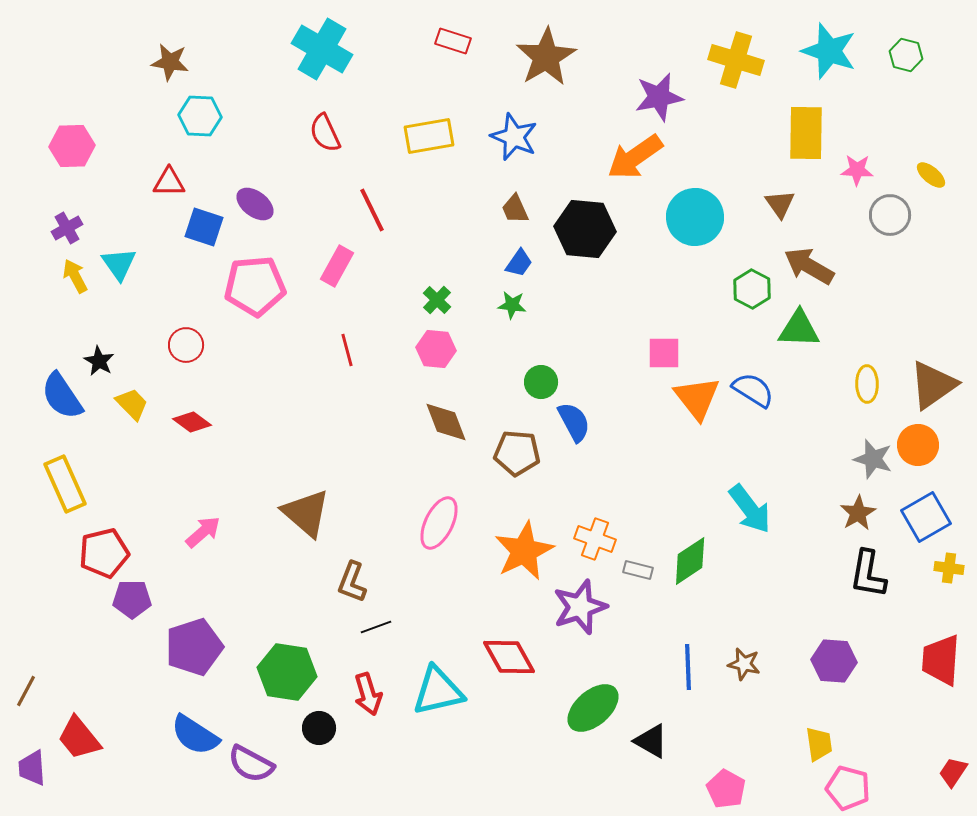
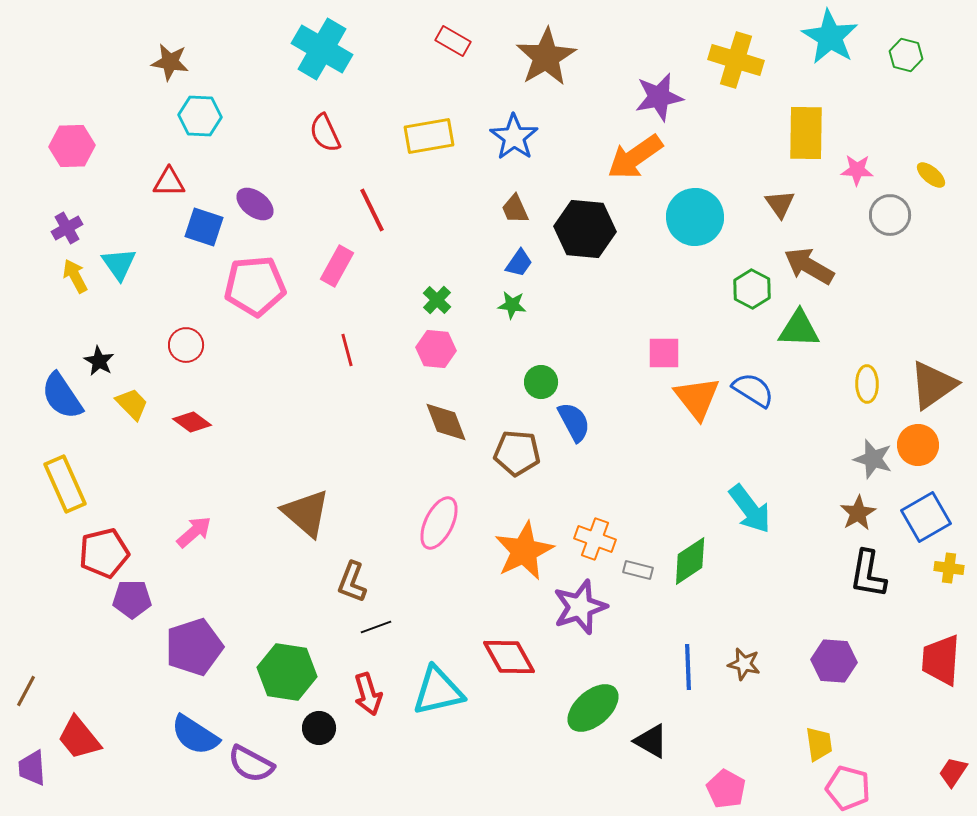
red rectangle at (453, 41): rotated 12 degrees clockwise
cyan star at (829, 51): moved 1 px right, 14 px up; rotated 12 degrees clockwise
blue star at (514, 137): rotated 12 degrees clockwise
pink arrow at (203, 532): moved 9 px left
